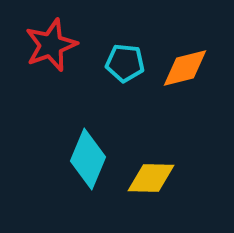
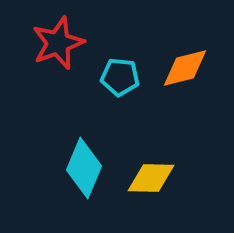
red star: moved 7 px right, 2 px up
cyan pentagon: moved 5 px left, 14 px down
cyan diamond: moved 4 px left, 9 px down
